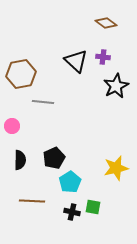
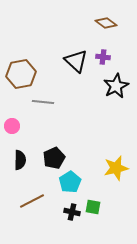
brown line: rotated 30 degrees counterclockwise
